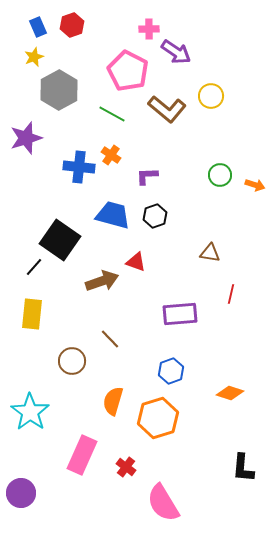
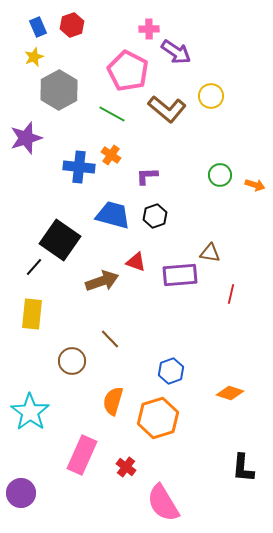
purple rectangle: moved 39 px up
